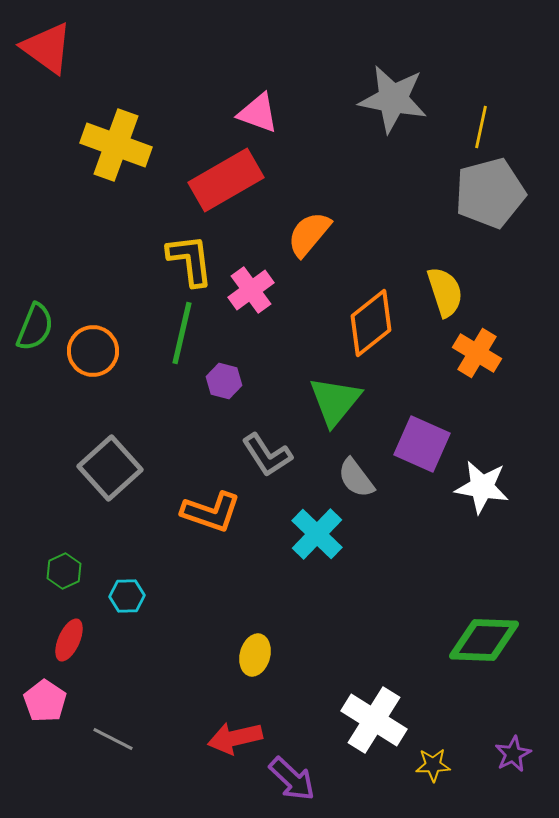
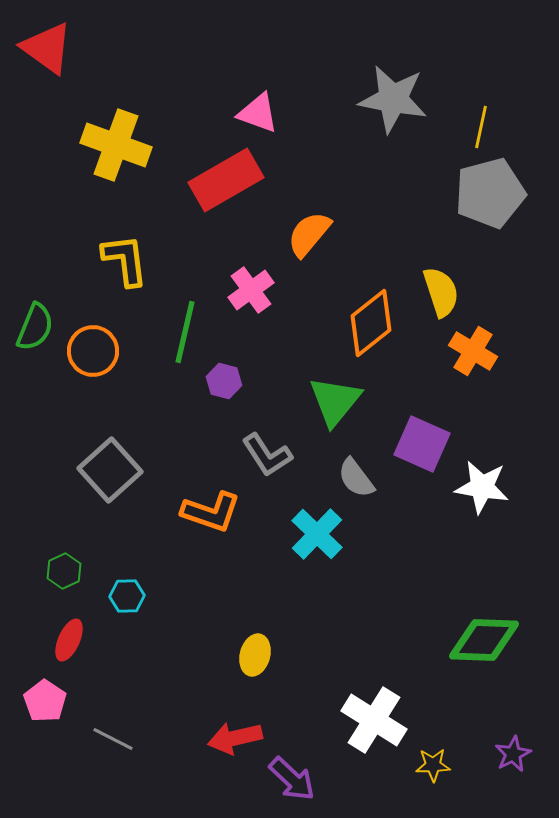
yellow L-shape: moved 65 px left
yellow semicircle: moved 4 px left
green line: moved 3 px right, 1 px up
orange cross: moved 4 px left, 2 px up
gray square: moved 2 px down
